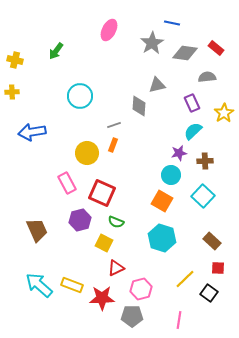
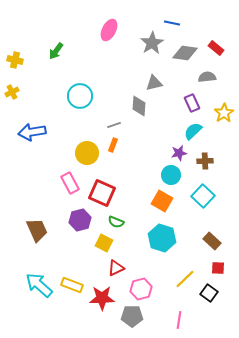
gray triangle at (157, 85): moved 3 px left, 2 px up
yellow cross at (12, 92): rotated 24 degrees counterclockwise
pink rectangle at (67, 183): moved 3 px right
